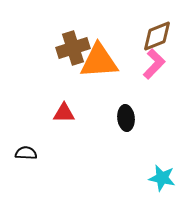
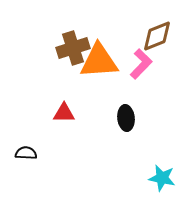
pink L-shape: moved 13 px left
